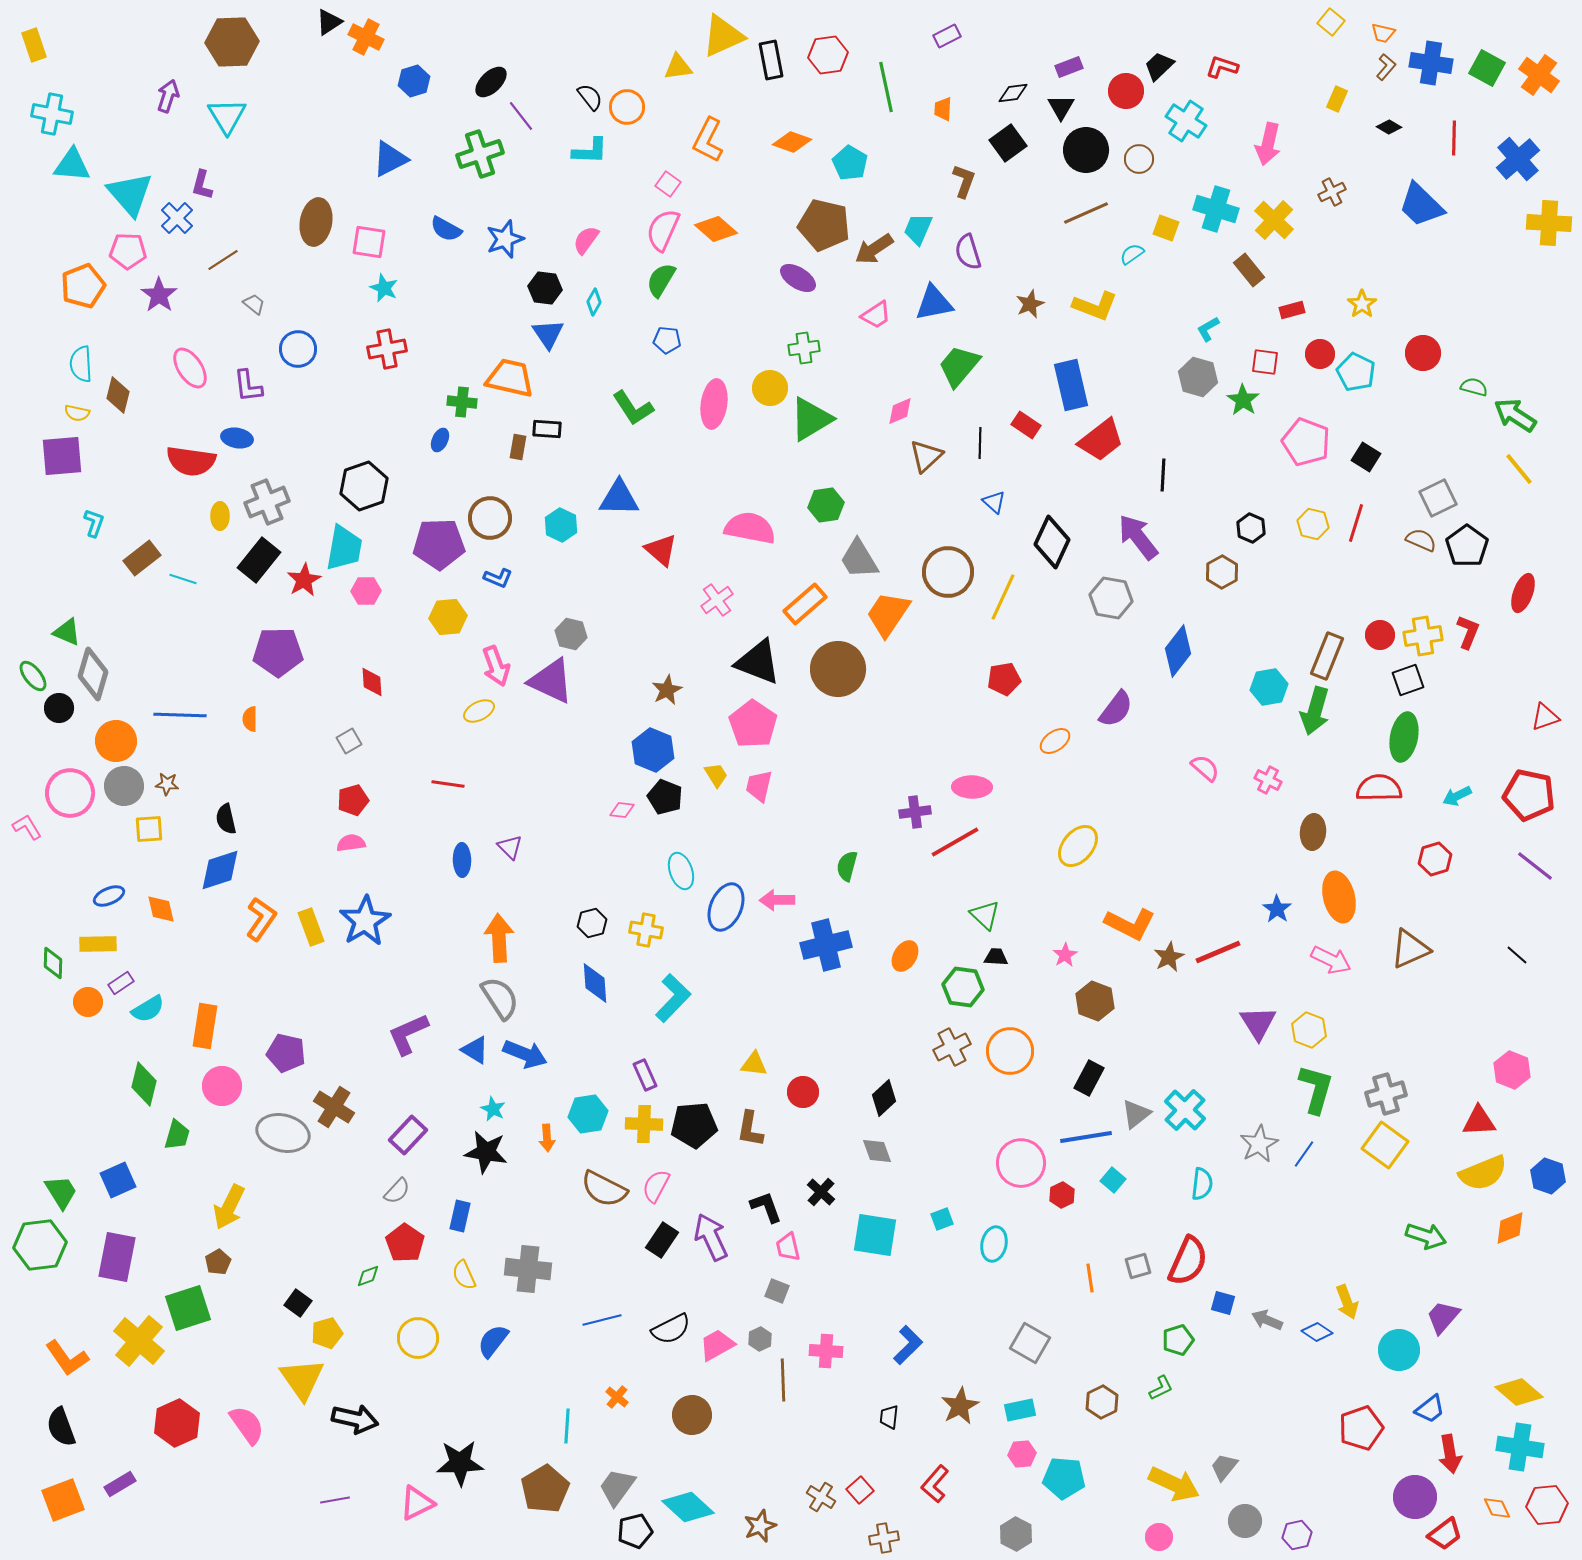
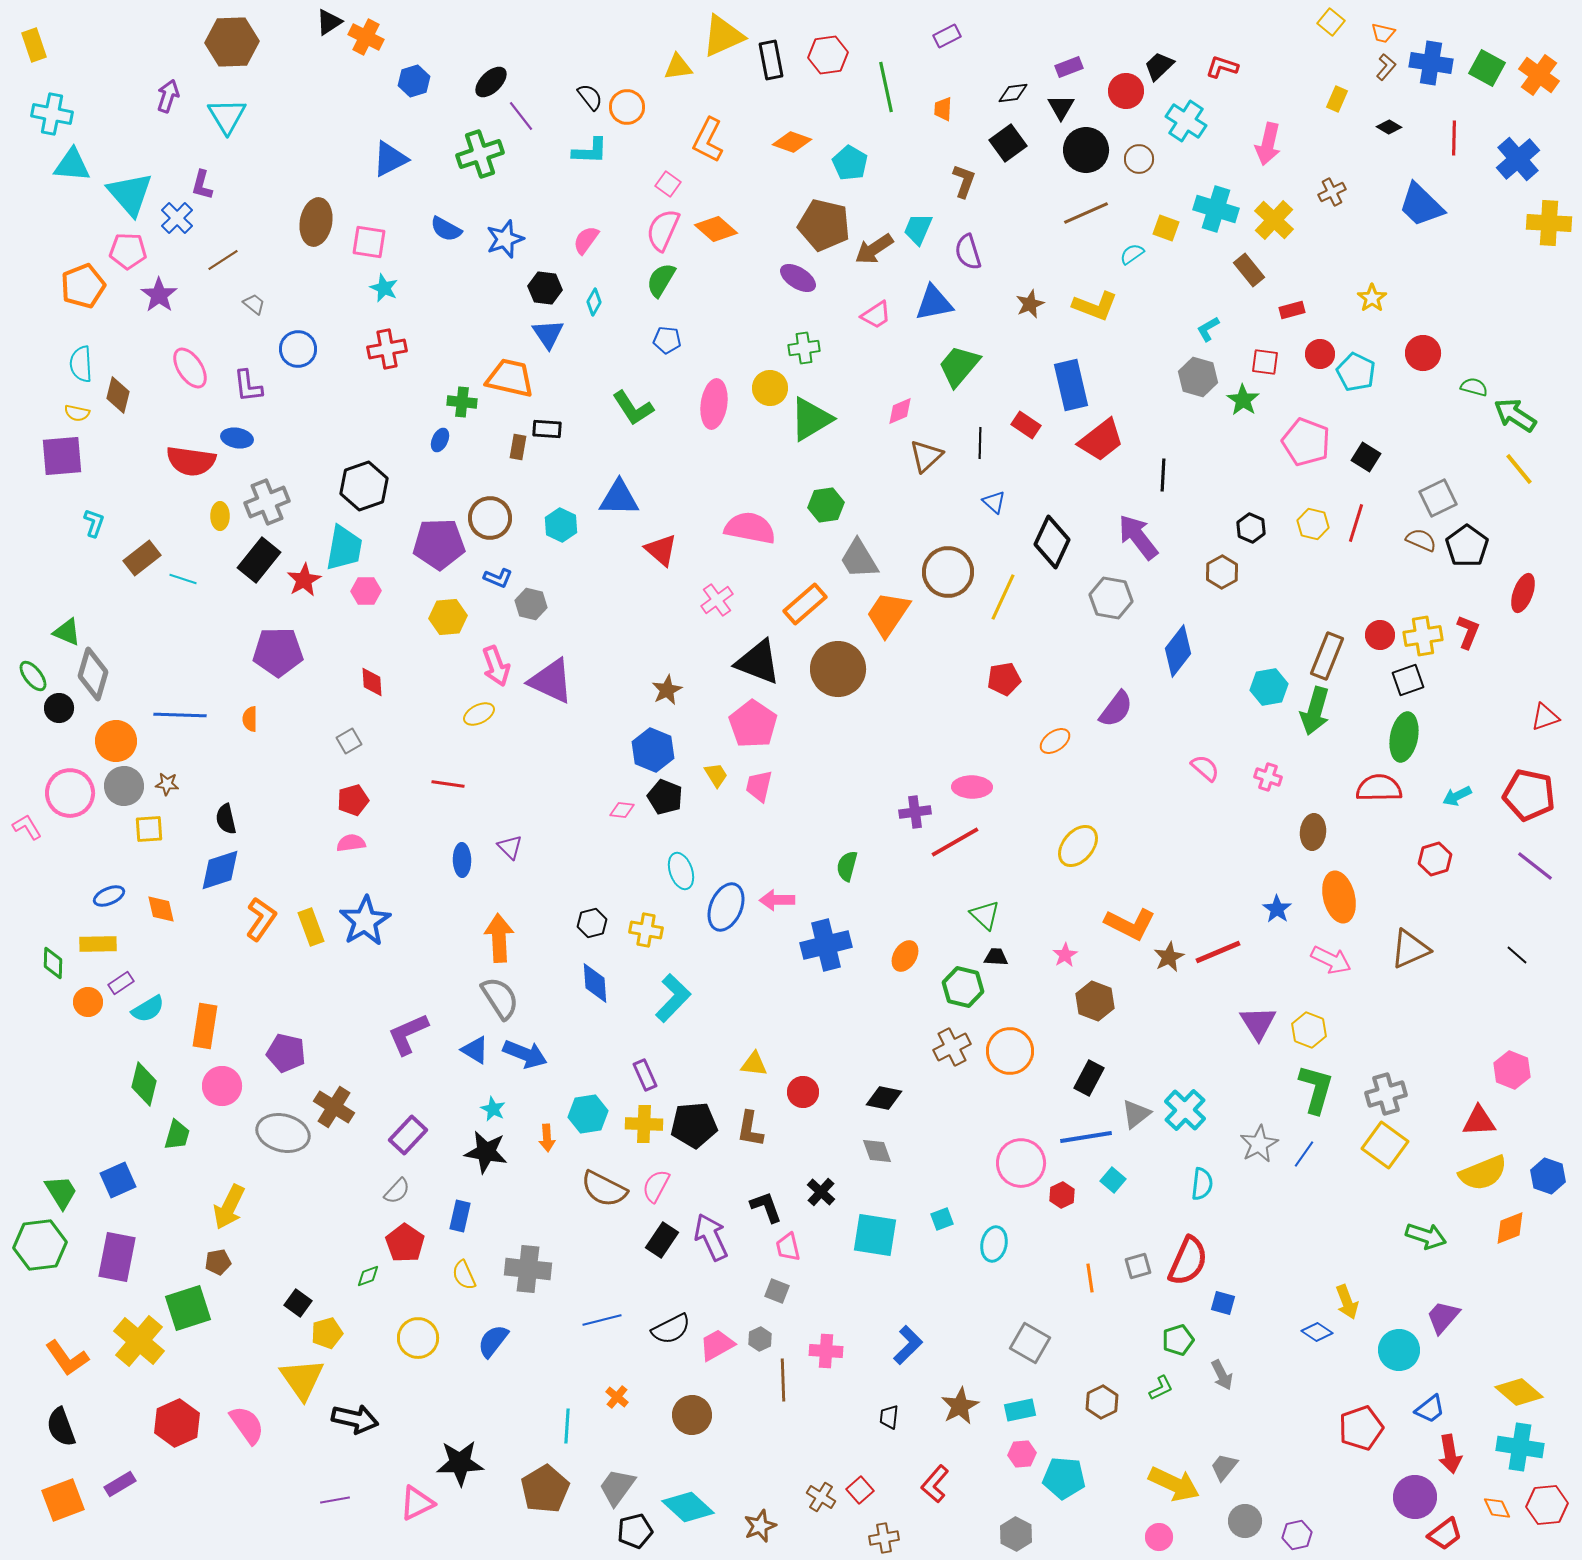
yellow star at (1362, 304): moved 10 px right, 6 px up
gray hexagon at (571, 634): moved 40 px left, 30 px up
yellow ellipse at (479, 711): moved 3 px down
pink cross at (1268, 780): moved 3 px up; rotated 8 degrees counterclockwise
green hexagon at (963, 987): rotated 6 degrees clockwise
black diamond at (884, 1098): rotated 54 degrees clockwise
brown pentagon at (218, 1262): rotated 20 degrees clockwise
gray arrow at (1267, 1320): moved 45 px left, 55 px down; rotated 140 degrees counterclockwise
